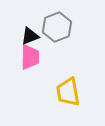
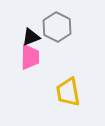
gray hexagon: rotated 12 degrees counterclockwise
black triangle: moved 1 px right, 1 px down
